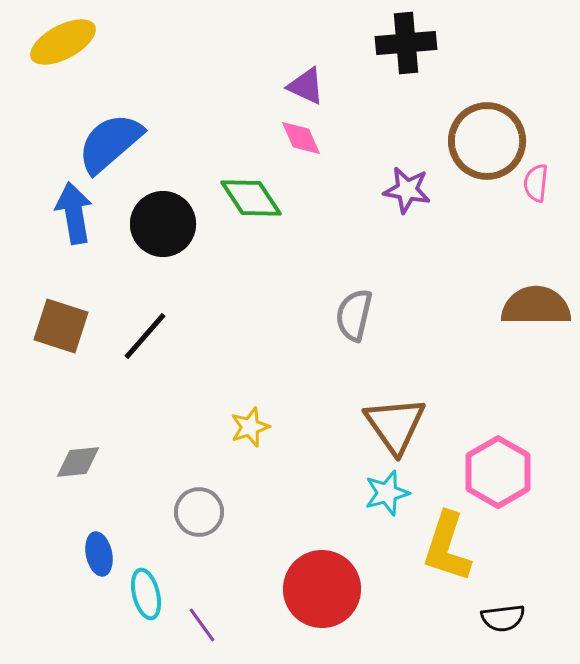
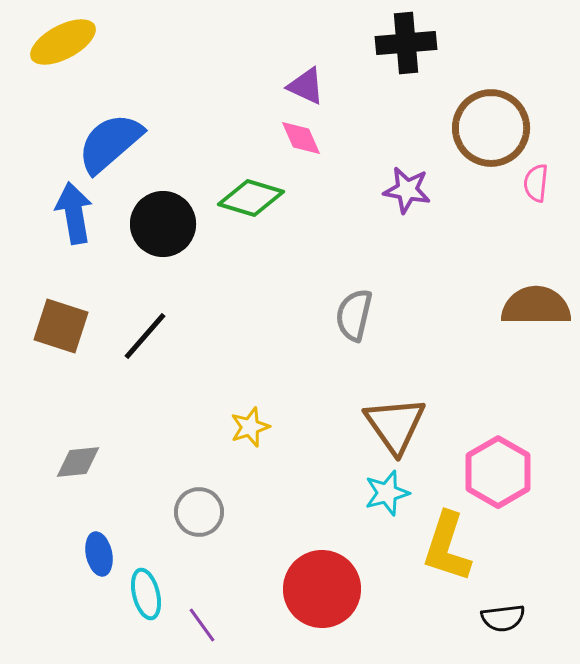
brown circle: moved 4 px right, 13 px up
green diamond: rotated 40 degrees counterclockwise
